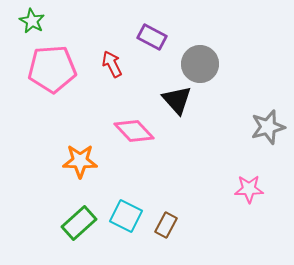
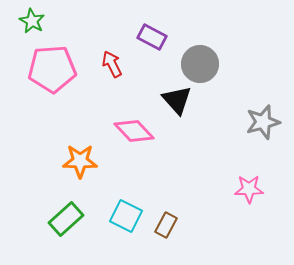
gray star: moved 5 px left, 5 px up
green rectangle: moved 13 px left, 4 px up
